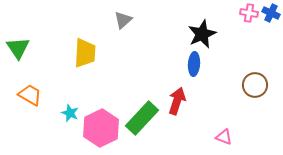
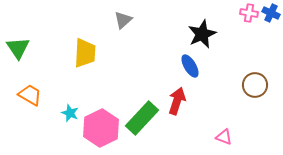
blue ellipse: moved 4 px left, 2 px down; rotated 35 degrees counterclockwise
